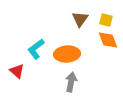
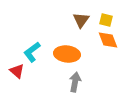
brown triangle: moved 1 px right, 1 px down
cyan L-shape: moved 4 px left, 3 px down
orange ellipse: rotated 10 degrees clockwise
gray arrow: moved 4 px right
